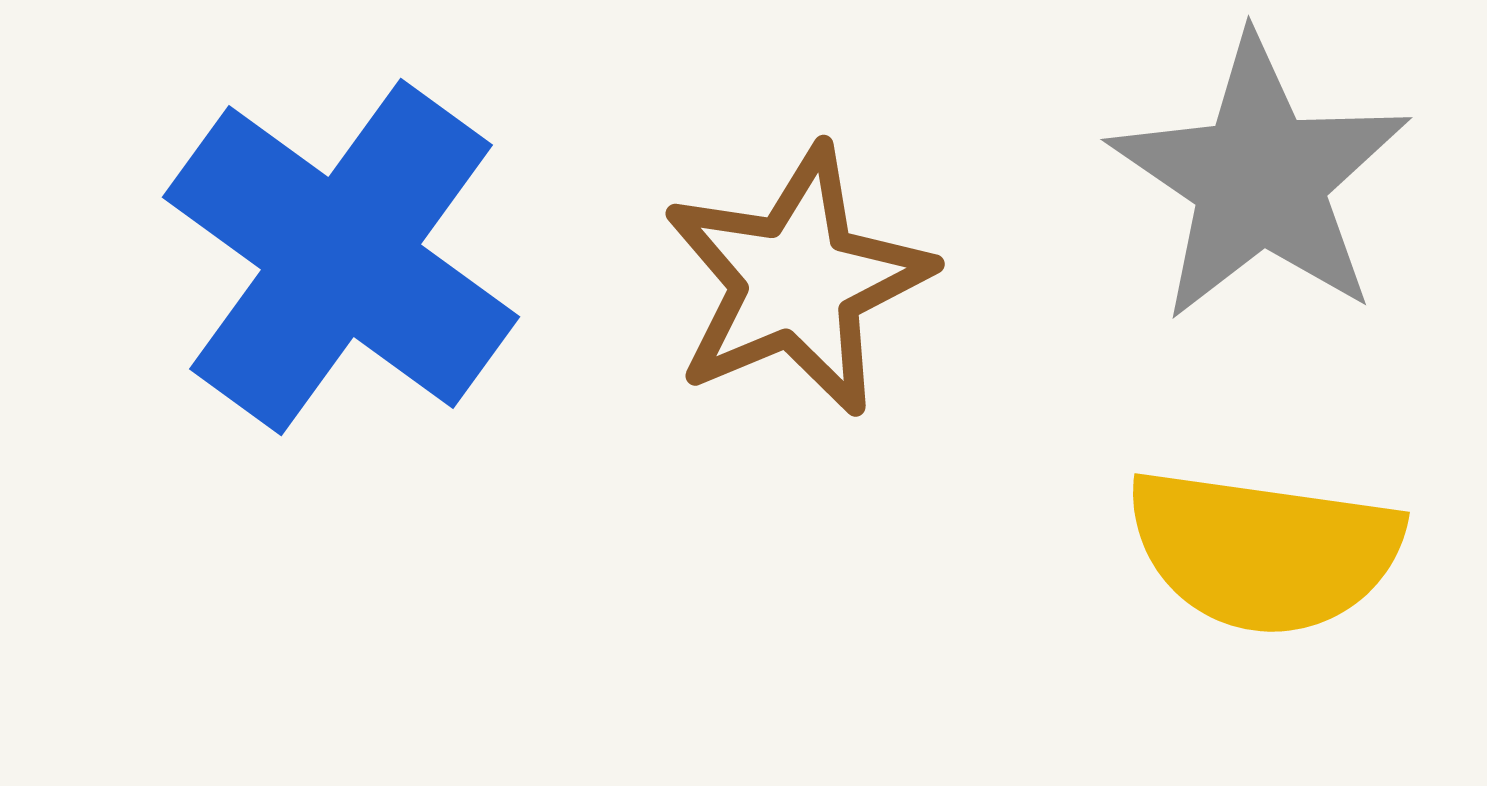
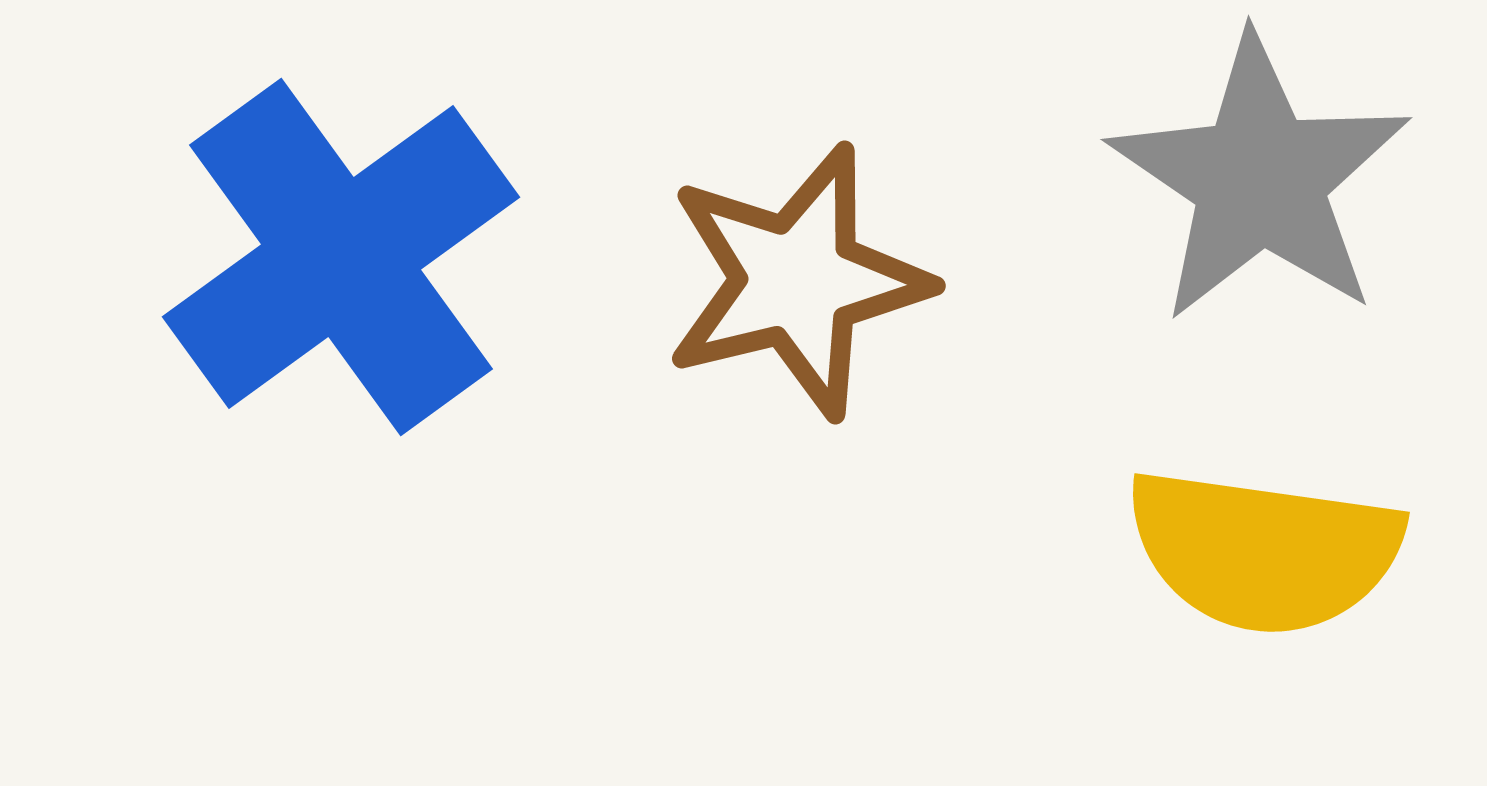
blue cross: rotated 18 degrees clockwise
brown star: rotated 9 degrees clockwise
